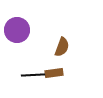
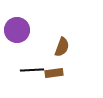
black line: moved 1 px left, 5 px up
